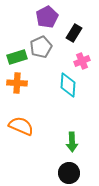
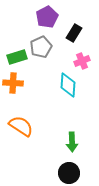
orange cross: moved 4 px left
orange semicircle: rotated 10 degrees clockwise
